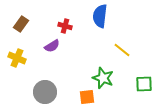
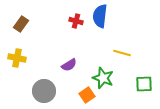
red cross: moved 11 px right, 5 px up
purple semicircle: moved 17 px right, 19 px down
yellow line: moved 3 px down; rotated 24 degrees counterclockwise
yellow cross: rotated 12 degrees counterclockwise
gray circle: moved 1 px left, 1 px up
orange square: moved 2 px up; rotated 28 degrees counterclockwise
